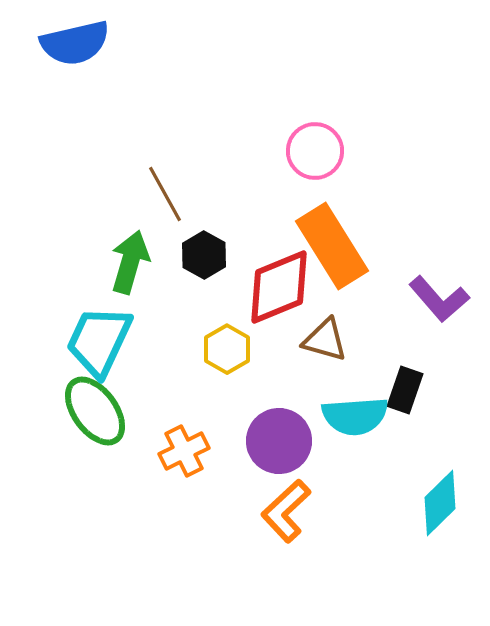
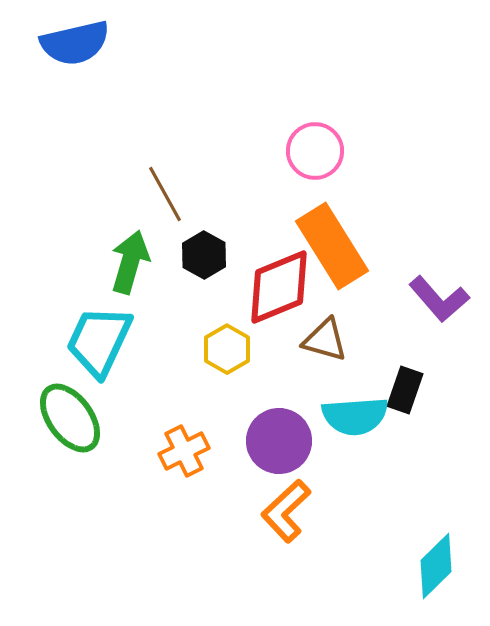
green ellipse: moved 25 px left, 7 px down
cyan diamond: moved 4 px left, 63 px down
